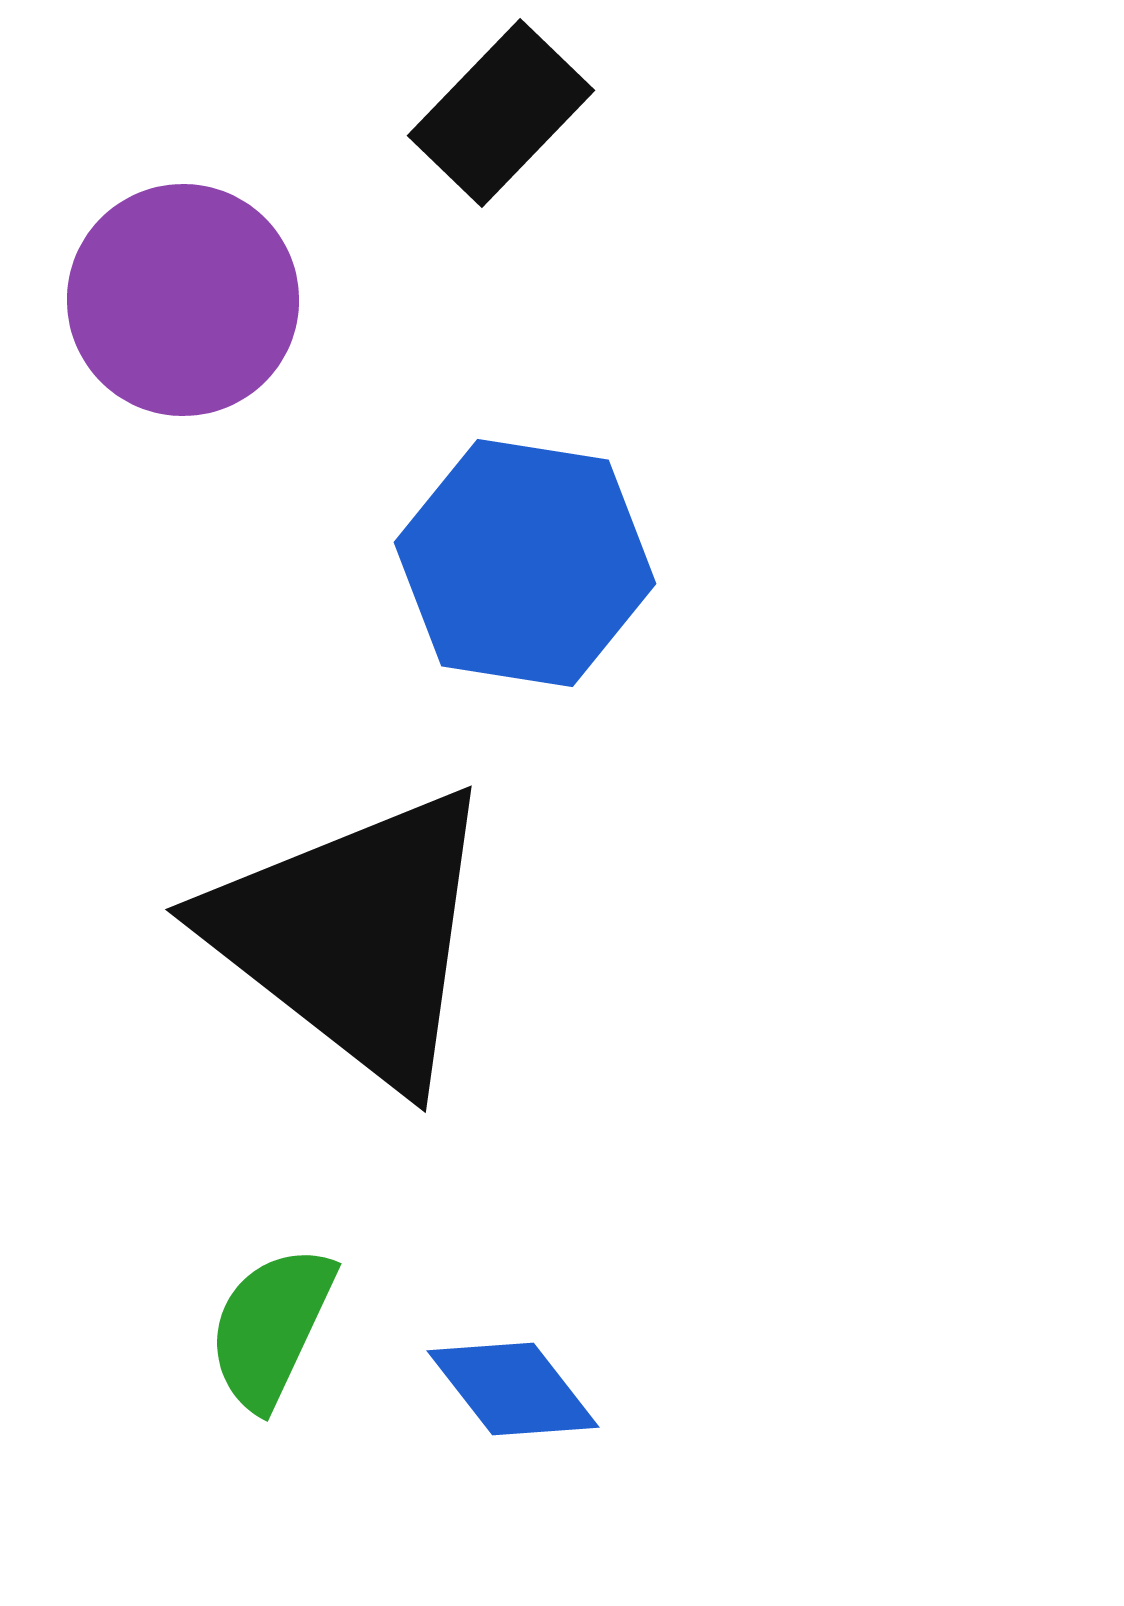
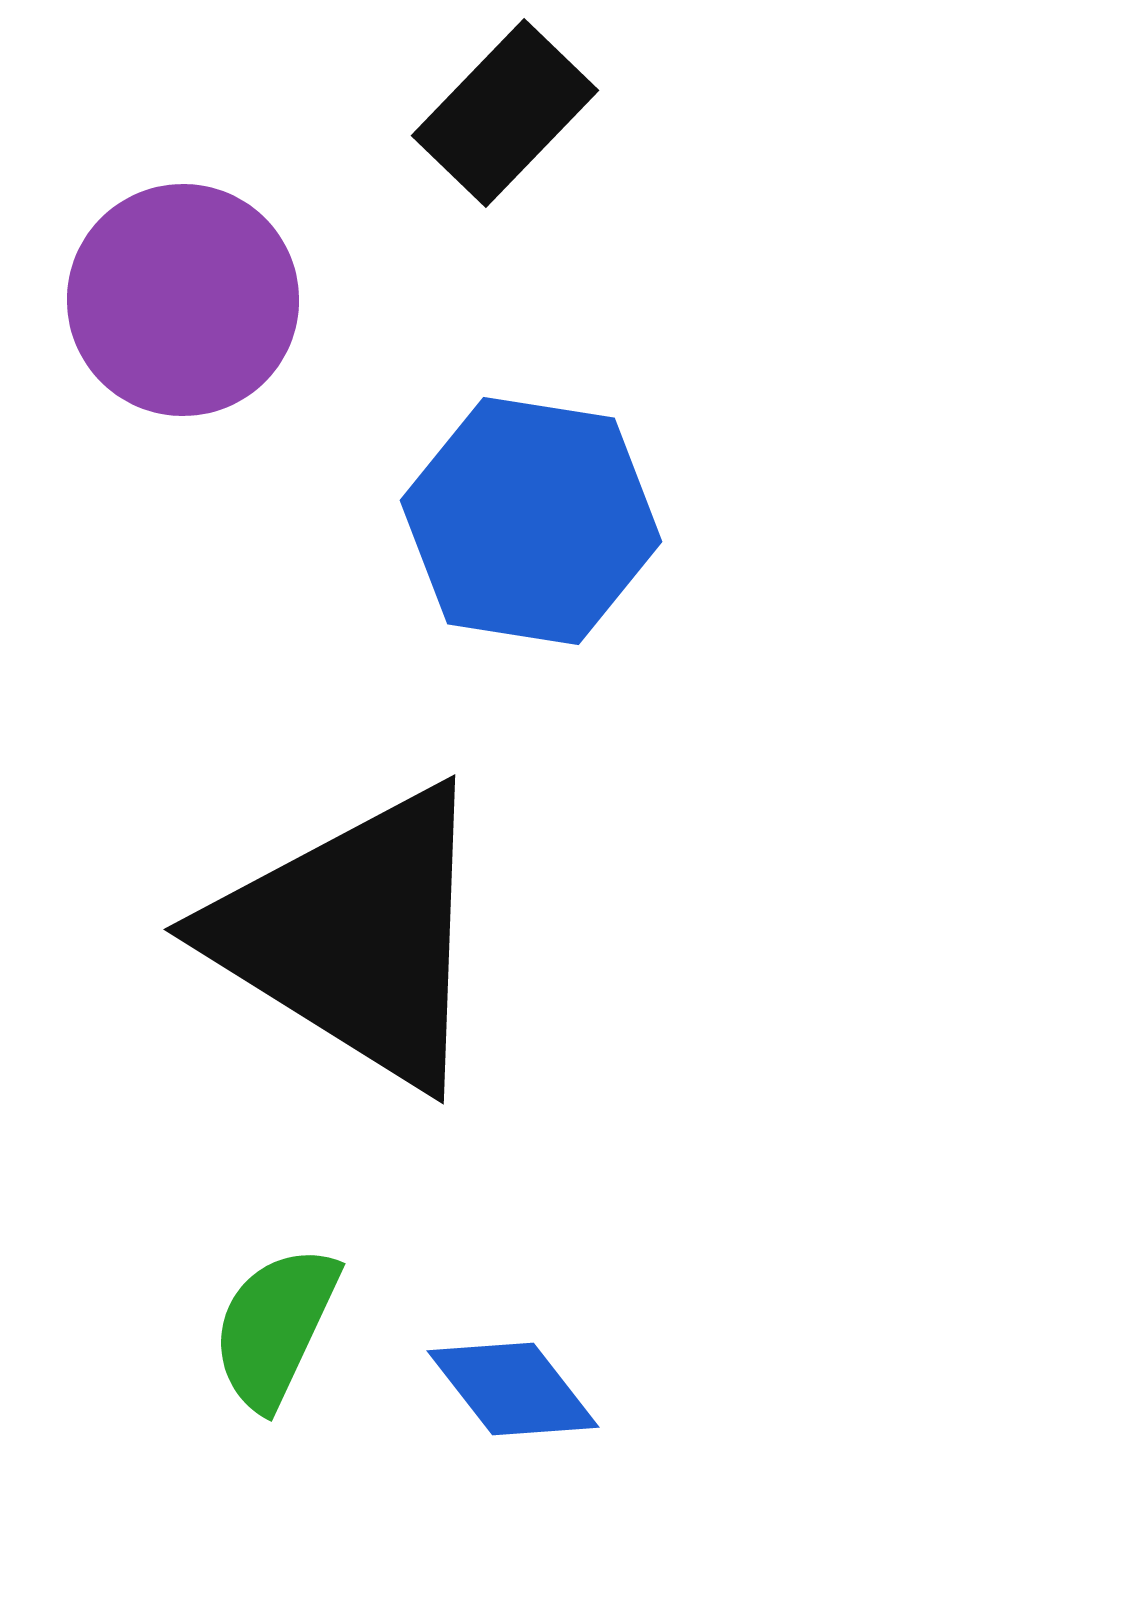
black rectangle: moved 4 px right
blue hexagon: moved 6 px right, 42 px up
black triangle: rotated 6 degrees counterclockwise
green semicircle: moved 4 px right
